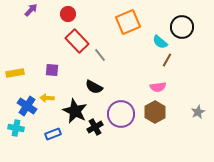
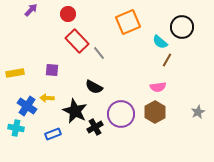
gray line: moved 1 px left, 2 px up
